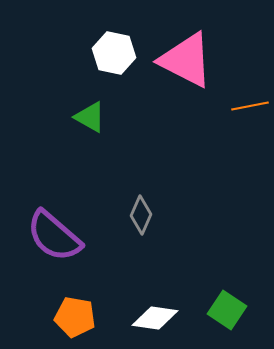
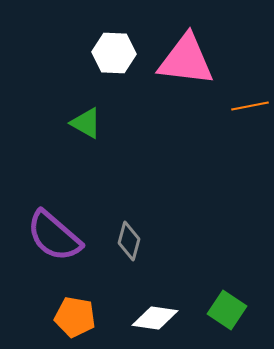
white hexagon: rotated 9 degrees counterclockwise
pink triangle: rotated 20 degrees counterclockwise
green triangle: moved 4 px left, 6 px down
gray diamond: moved 12 px left, 26 px down; rotated 9 degrees counterclockwise
